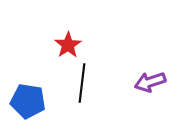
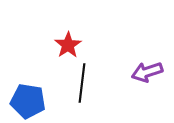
purple arrow: moved 3 px left, 10 px up
